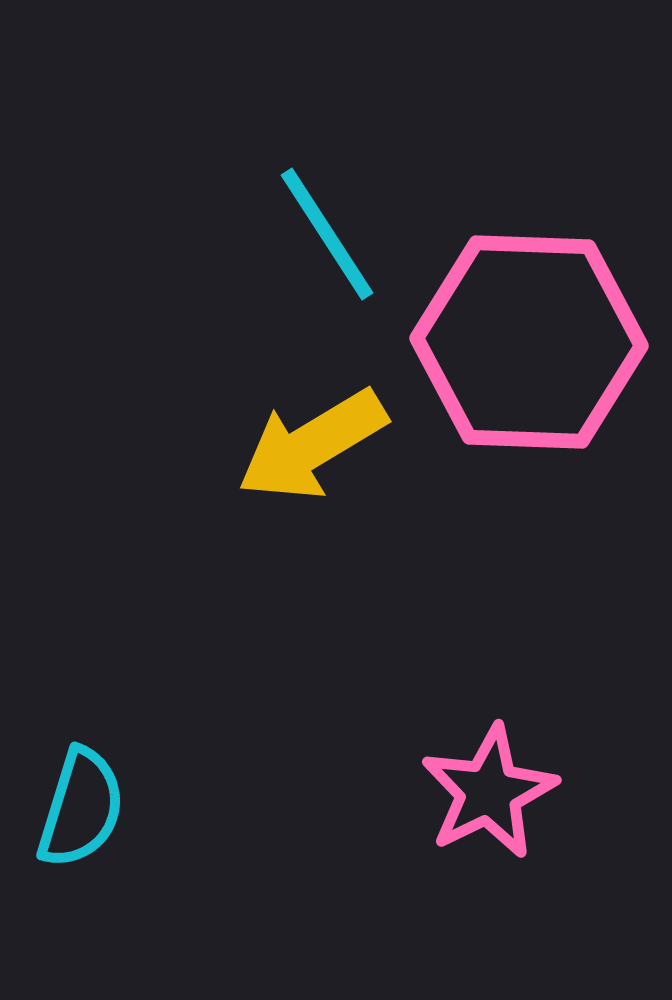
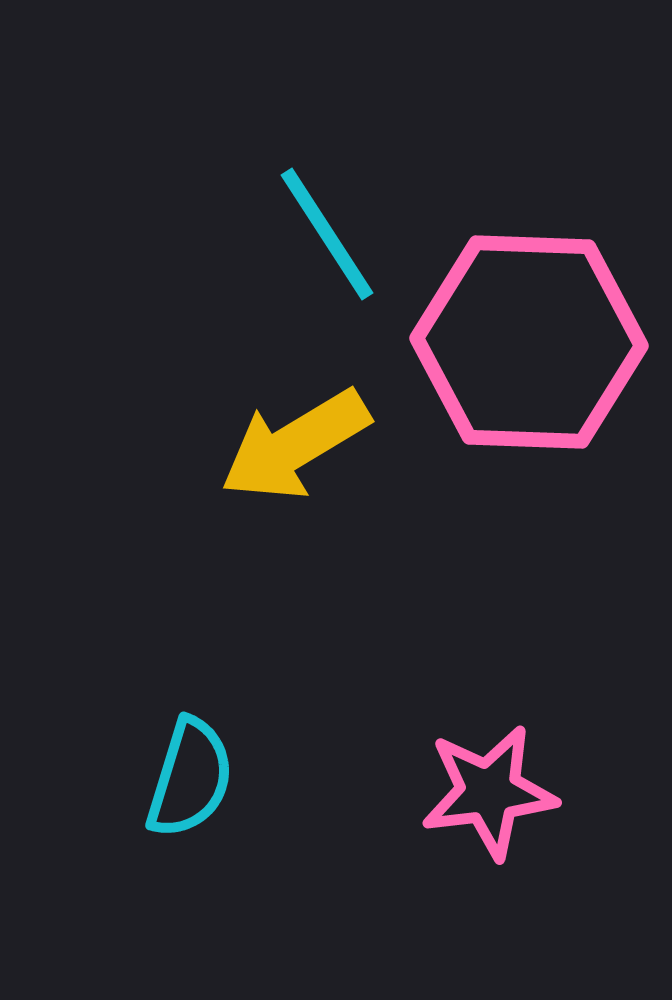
yellow arrow: moved 17 px left
pink star: rotated 19 degrees clockwise
cyan semicircle: moved 109 px right, 30 px up
